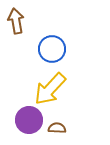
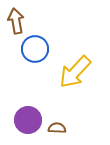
blue circle: moved 17 px left
yellow arrow: moved 25 px right, 17 px up
purple circle: moved 1 px left
